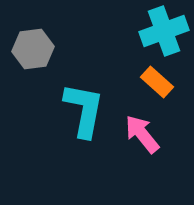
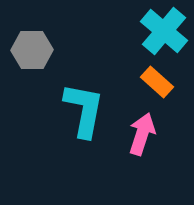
cyan cross: rotated 30 degrees counterclockwise
gray hexagon: moved 1 px left, 1 px down; rotated 6 degrees clockwise
pink arrow: rotated 57 degrees clockwise
